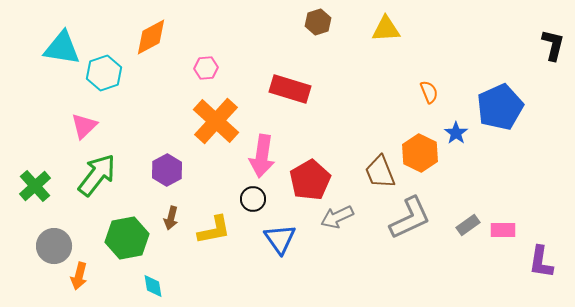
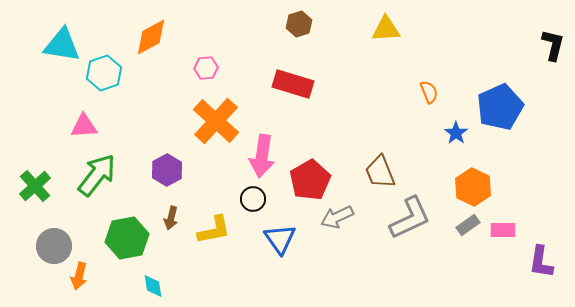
brown hexagon: moved 19 px left, 2 px down
cyan triangle: moved 3 px up
red rectangle: moved 3 px right, 5 px up
pink triangle: rotated 40 degrees clockwise
orange hexagon: moved 53 px right, 34 px down
